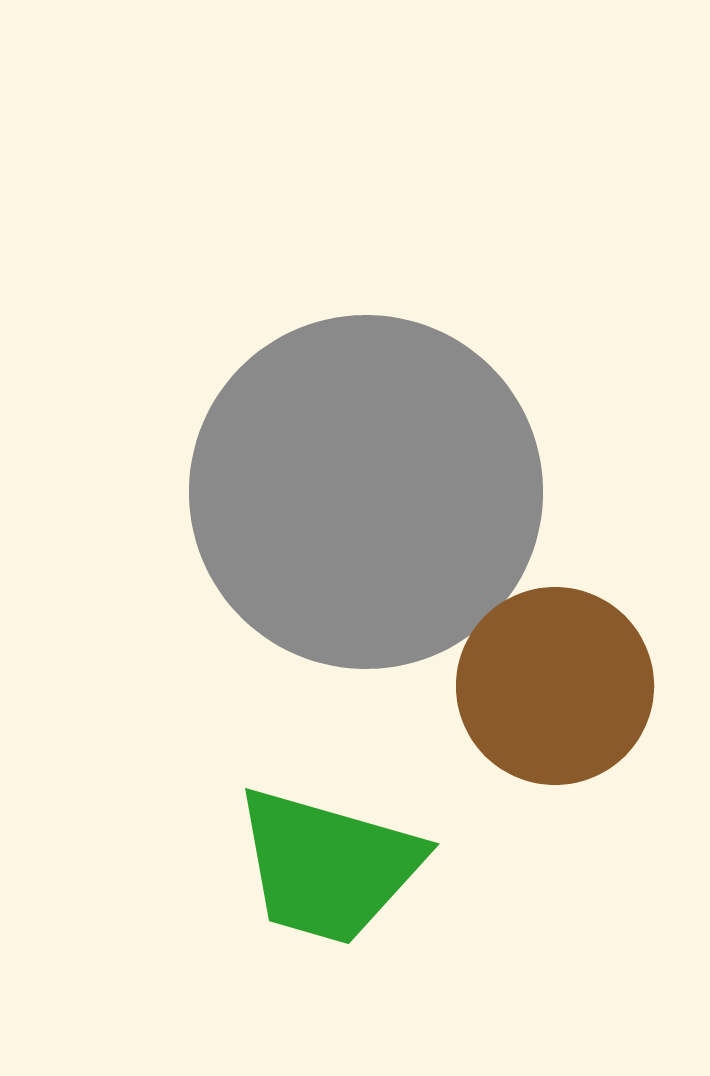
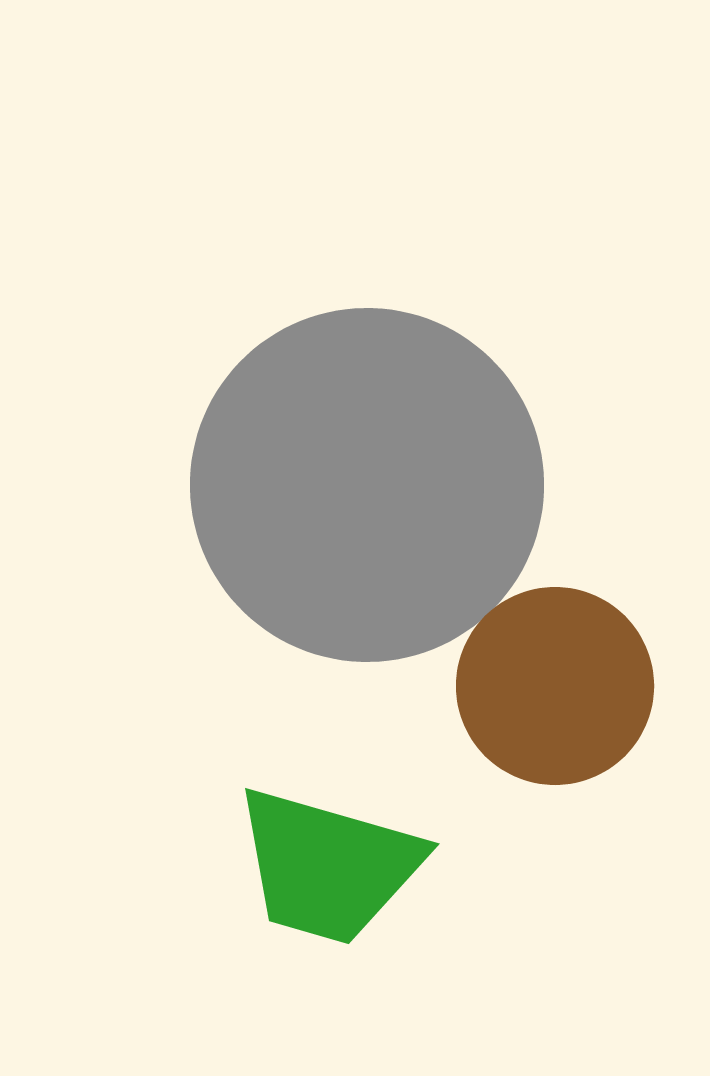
gray circle: moved 1 px right, 7 px up
